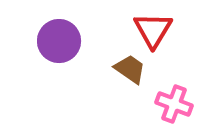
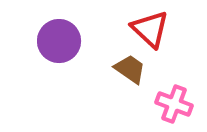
red triangle: moved 3 px left, 1 px up; rotated 18 degrees counterclockwise
